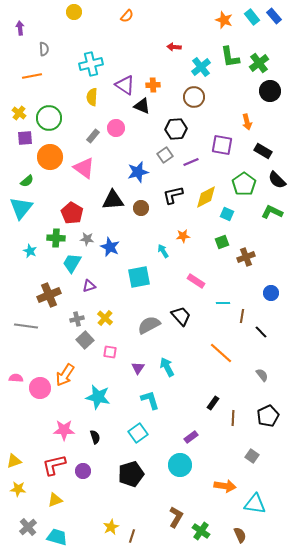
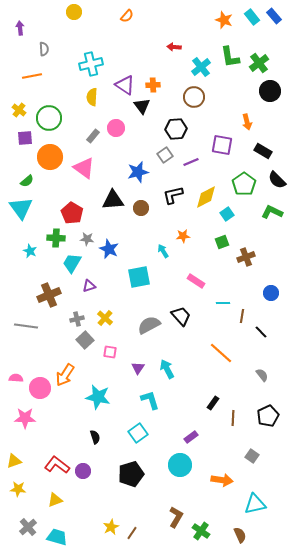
black triangle at (142, 106): rotated 30 degrees clockwise
yellow cross at (19, 113): moved 3 px up
cyan triangle at (21, 208): rotated 15 degrees counterclockwise
cyan square at (227, 214): rotated 32 degrees clockwise
blue star at (110, 247): moved 1 px left, 2 px down
cyan arrow at (167, 367): moved 2 px down
pink star at (64, 430): moved 39 px left, 12 px up
red L-shape at (54, 465): moved 3 px right; rotated 50 degrees clockwise
orange arrow at (225, 486): moved 3 px left, 6 px up
cyan triangle at (255, 504): rotated 20 degrees counterclockwise
brown line at (132, 536): moved 3 px up; rotated 16 degrees clockwise
